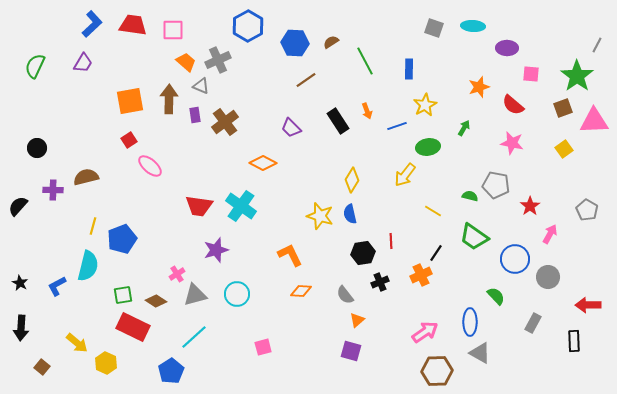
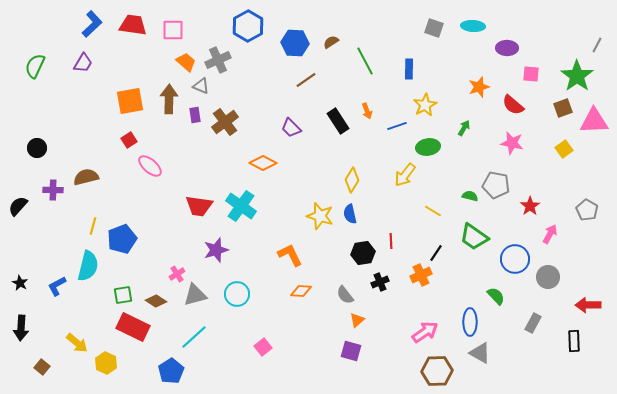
pink square at (263, 347): rotated 24 degrees counterclockwise
